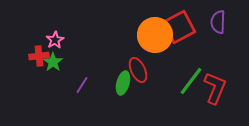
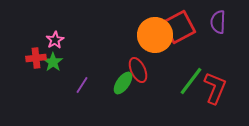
red cross: moved 3 px left, 2 px down
green ellipse: rotated 20 degrees clockwise
